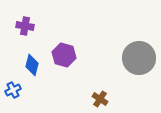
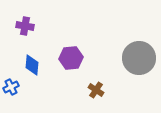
purple hexagon: moved 7 px right, 3 px down; rotated 20 degrees counterclockwise
blue diamond: rotated 10 degrees counterclockwise
blue cross: moved 2 px left, 3 px up
brown cross: moved 4 px left, 9 px up
